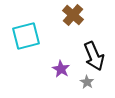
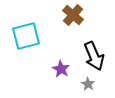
gray star: moved 1 px right, 2 px down
